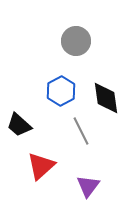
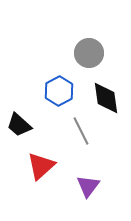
gray circle: moved 13 px right, 12 px down
blue hexagon: moved 2 px left
